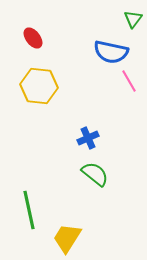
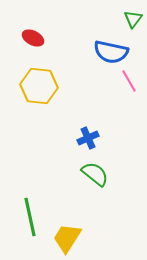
red ellipse: rotated 25 degrees counterclockwise
green line: moved 1 px right, 7 px down
